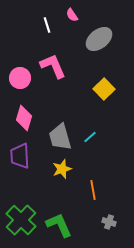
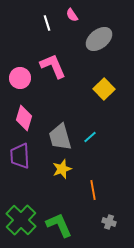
white line: moved 2 px up
